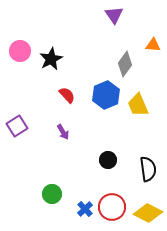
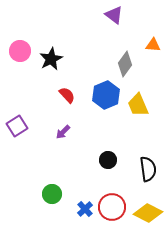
purple triangle: rotated 18 degrees counterclockwise
purple arrow: rotated 77 degrees clockwise
